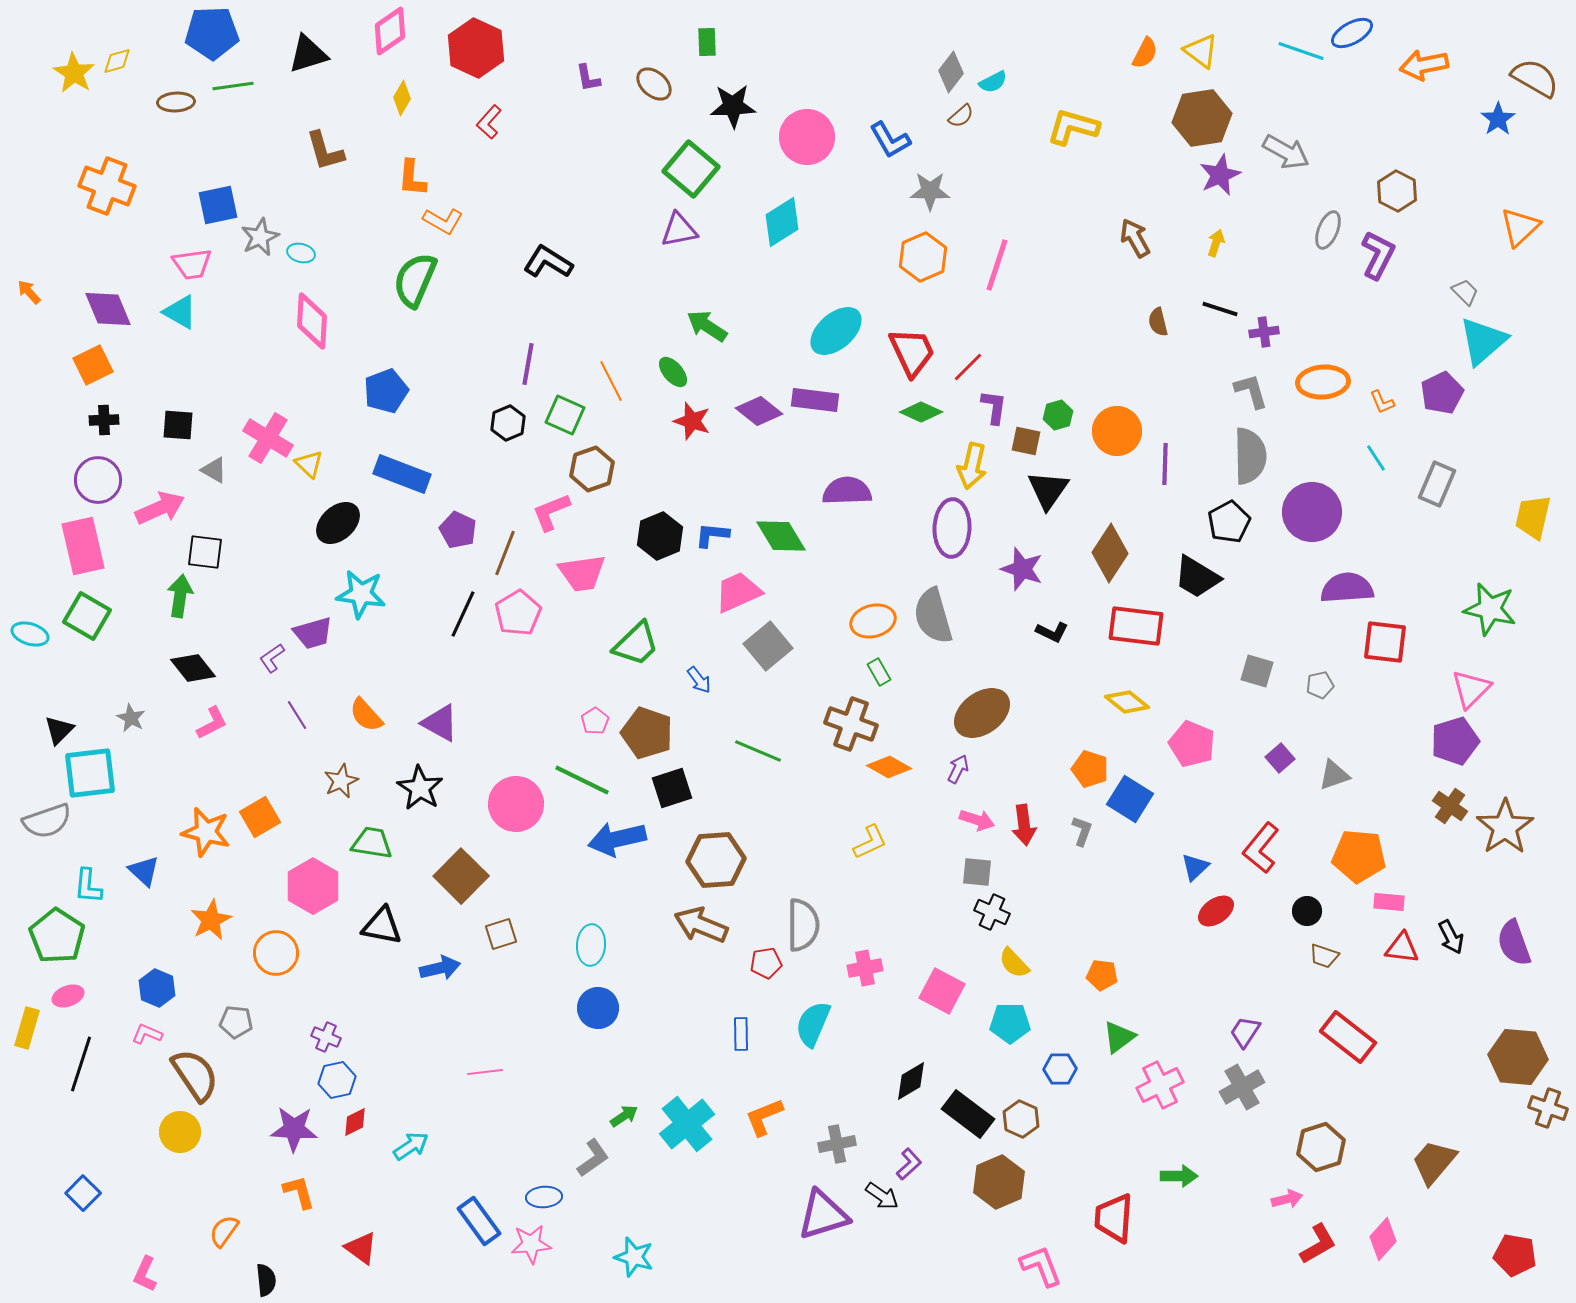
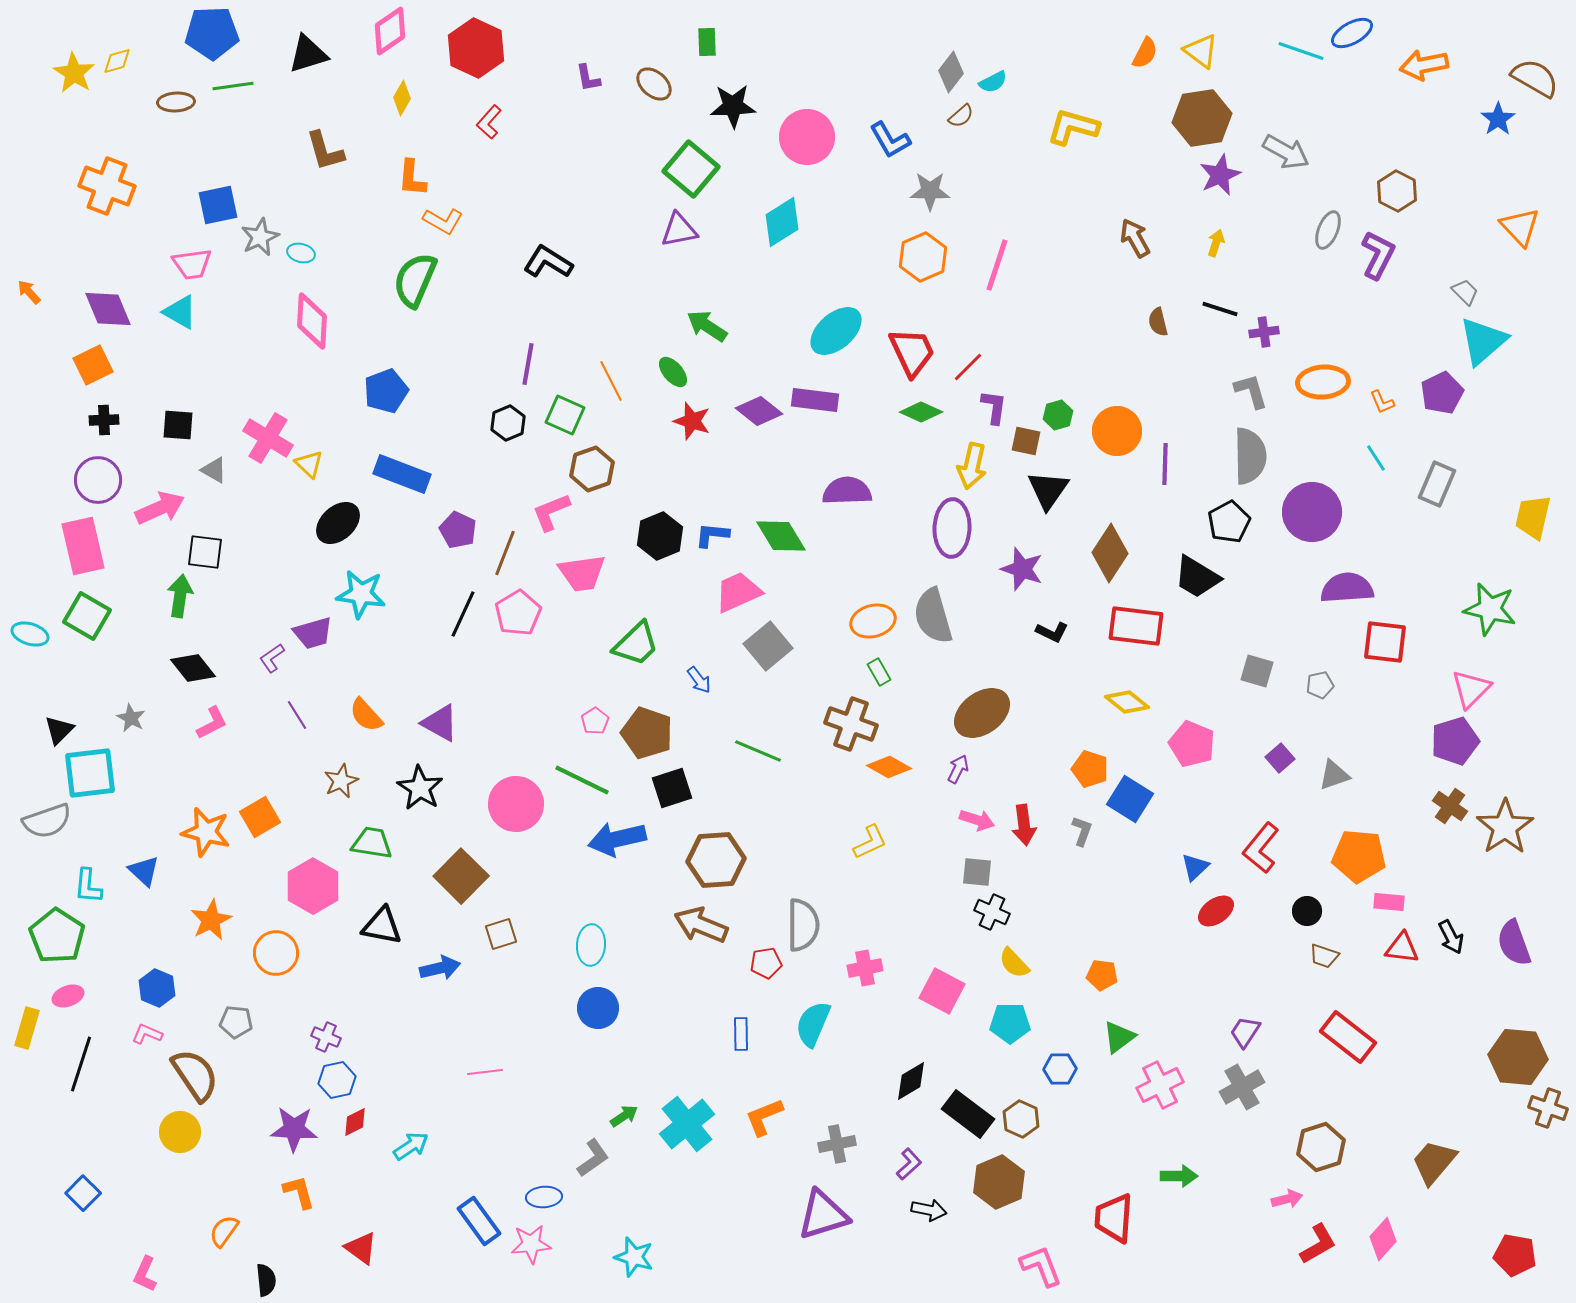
orange triangle at (1520, 227): rotated 30 degrees counterclockwise
black arrow at (882, 1196): moved 47 px right, 14 px down; rotated 24 degrees counterclockwise
